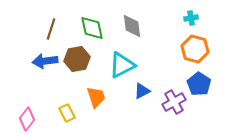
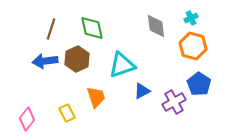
cyan cross: rotated 16 degrees counterclockwise
gray diamond: moved 24 px right
orange hexagon: moved 2 px left, 3 px up
brown hexagon: rotated 15 degrees counterclockwise
cyan triangle: rotated 8 degrees clockwise
